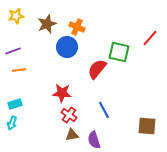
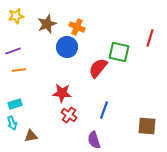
red line: rotated 24 degrees counterclockwise
red semicircle: moved 1 px right, 1 px up
blue line: rotated 48 degrees clockwise
cyan arrow: rotated 40 degrees counterclockwise
brown triangle: moved 41 px left, 1 px down
